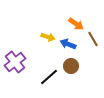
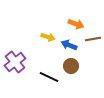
orange arrow: rotated 14 degrees counterclockwise
brown line: rotated 70 degrees counterclockwise
blue arrow: moved 1 px right, 1 px down
black line: rotated 66 degrees clockwise
